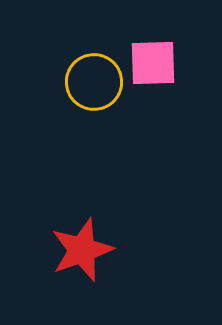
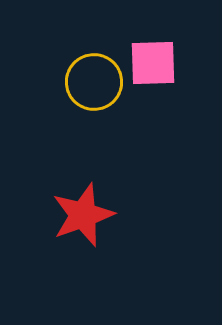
red star: moved 1 px right, 35 px up
